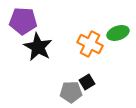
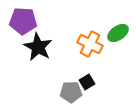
green ellipse: rotated 15 degrees counterclockwise
